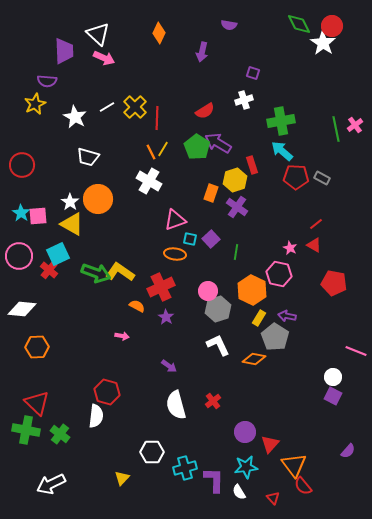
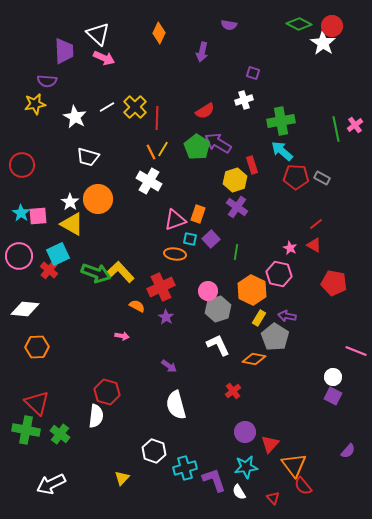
green diamond at (299, 24): rotated 35 degrees counterclockwise
yellow star at (35, 104): rotated 15 degrees clockwise
orange rectangle at (211, 193): moved 13 px left, 21 px down
yellow L-shape at (120, 272): rotated 12 degrees clockwise
white diamond at (22, 309): moved 3 px right
red cross at (213, 401): moved 20 px right, 10 px up
white hexagon at (152, 452): moved 2 px right, 1 px up; rotated 20 degrees clockwise
purple L-shape at (214, 480): rotated 20 degrees counterclockwise
